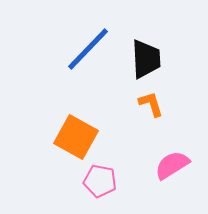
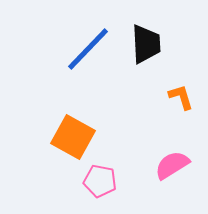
black trapezoid: moved 15 px up
orange L-shape: moved 30 px right, 7 px up
orange square: moved 3 px left
